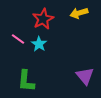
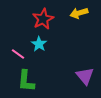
pink line: moved 15 px down
